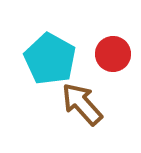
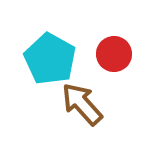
red circle: moved 1 px right
